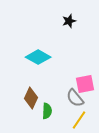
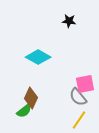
black star: rotated 24 degrees clockwise
gray semicircle: moved 3 px right, 1 px up
green semicircle: moved 23 px left; rotated 49 degrees clockwise
